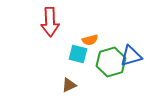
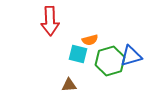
red arrow: moved 1 px up
green hexagon: moved 1 px left, 1 px up
brown triangle: rotated 21 degrees clockwise
